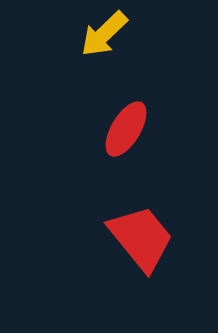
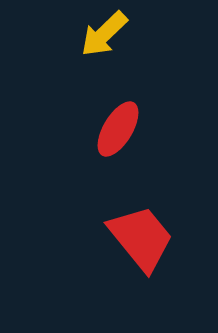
red ellipse: moved 8 px left
